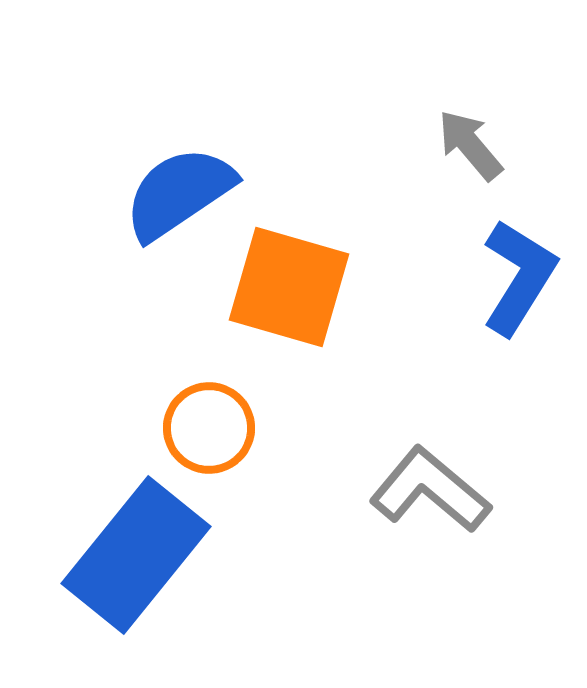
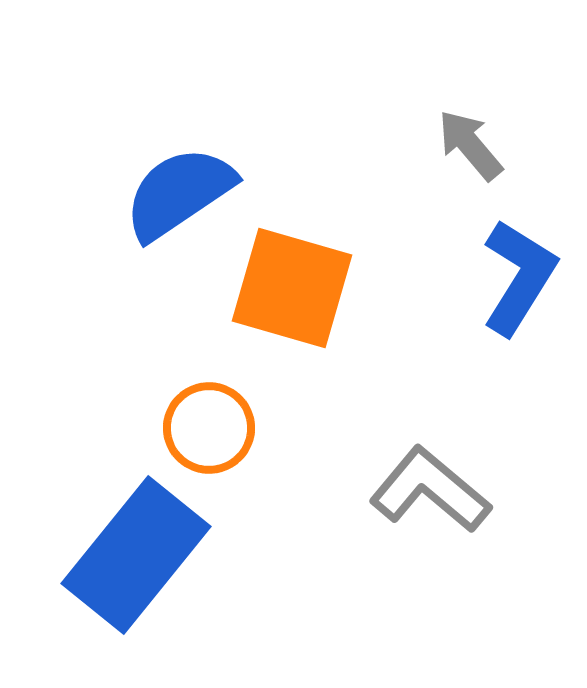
orange square: moved 3 px right, 1 px down
